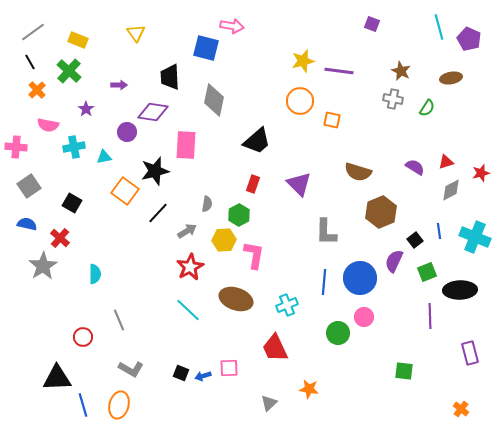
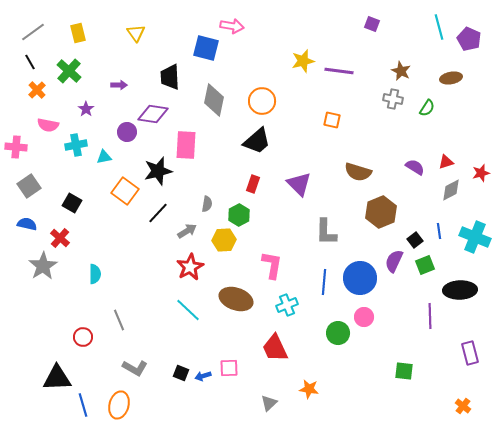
yellow rectangle at (78, 40): moved 7 px up; rotated 54 degrees clockwise
orange circle at (300, 101): moved 38 px left
purple diamond at (153, 112): moved 2 px down
cyan cross at (74, 147): moved 2 px right, 2 px up
black star at (155, 171): moved 3 px right
pink L-shape at (254, 255): moved 18 px right, 10 px down
green square at (427, 272): moved 2 px left, 7 px up
gray L-shape at (131, 369): moved 4 px right, 1 px up
orange cross at (461, 409): moved 2 px right, 3 px up
